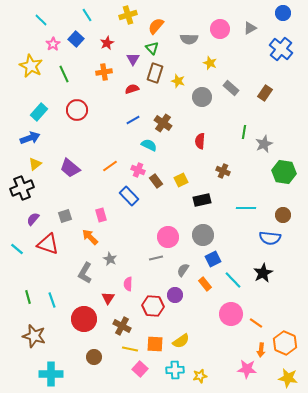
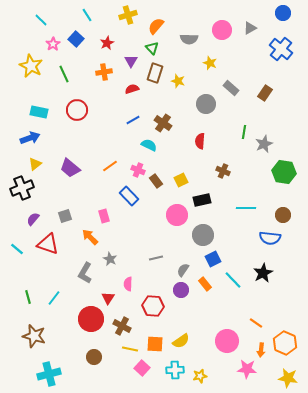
pink circle at (220, 29): moved 2 px right, 1 px down
purple triangle at (133, 59): moved 2 px left, 2 px down
gray circle at (202, 97): moved 4 px right, 7 px down
cyan rectangle at (39, 112): rotated 60 degrees clockwise
pink rectangle at (101, 215): moved 3 px right, 1 px down
pink circle at (168, 237): moved 9 px right, 22 px up
purple circle at (175, 295): moved 6 px right, 5 px up
cyan line at (52, 300): moved 2 px right, 2 px up; rotated 56 degrees clockwise
pink circle at (231, 314): moved 4 px left, 27 px down
red circle at (84, 319): moved 7 px right
pink square at (140, 369): moved 2 px right, 1 px up
cyan cross at (51, 374): moved 2 px left; rotated 15 degrees counterclockwise
